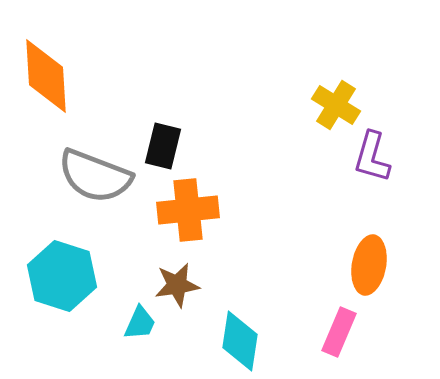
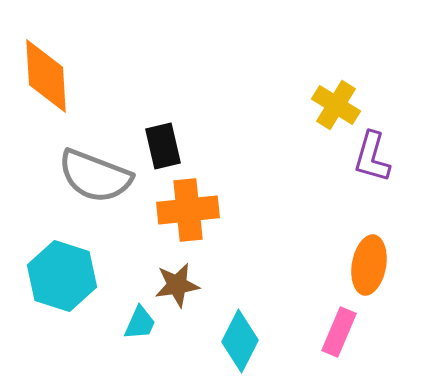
black rectangle: rotated 27 degrees counterclockwise
cyan diamond: rotated 18 degrees clockwise
